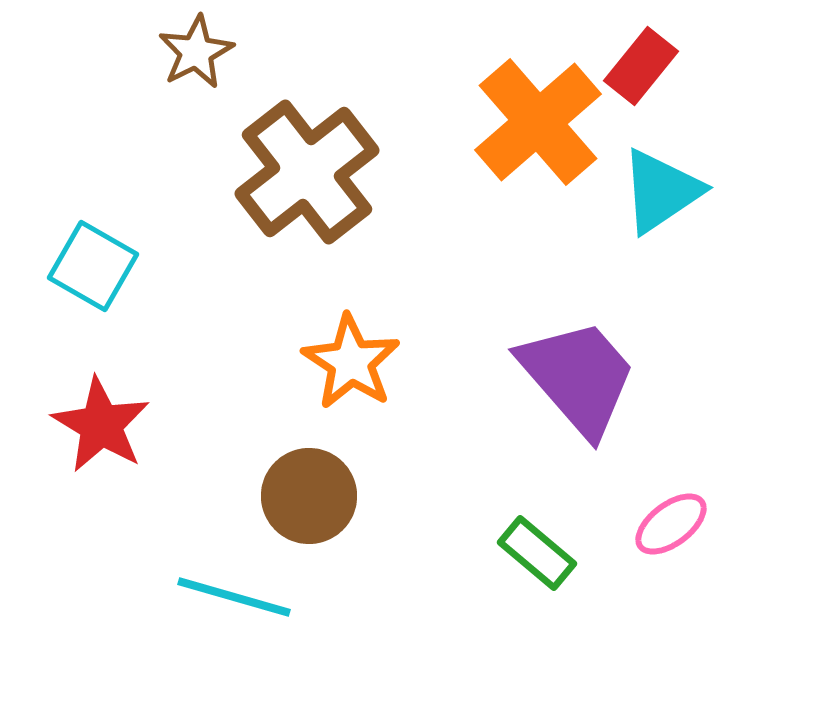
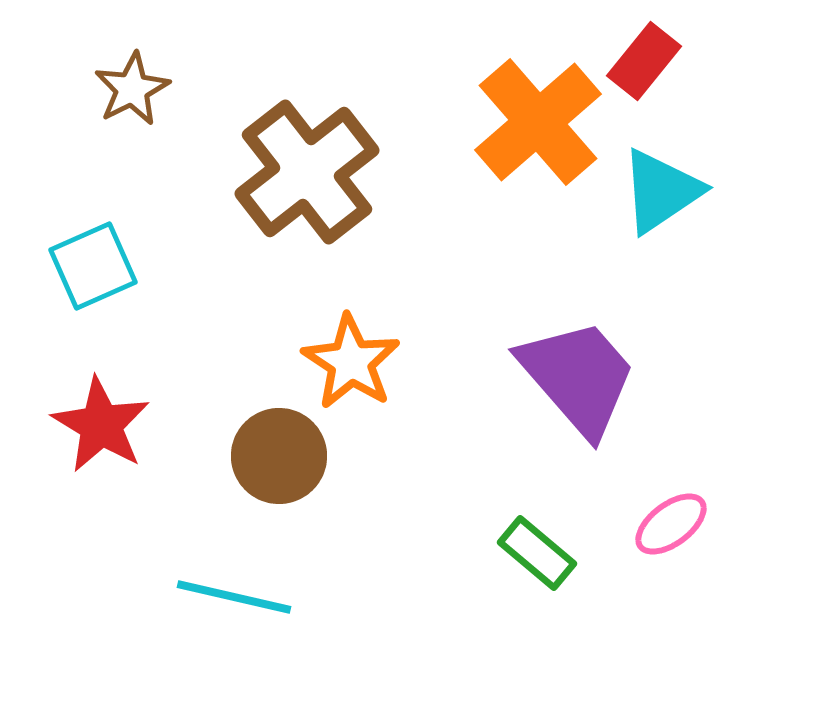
brown star: moved 64 px left, 37 px down
red rectangle: moved 3 px right, 5 px up
cyan square: rotated 36 degrees clockwise
brown circle: moved 30 px left, 40 px up
cyan line: rotated 3 degrees counterclockwise
